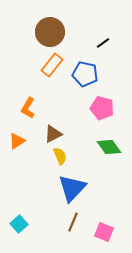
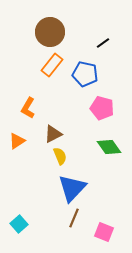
brown line: moved 1 px right, 4 px up
